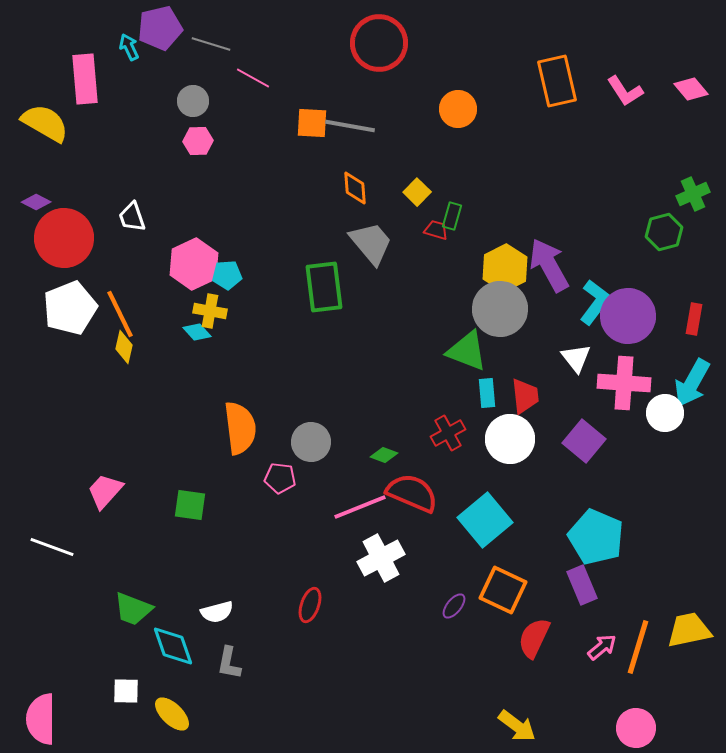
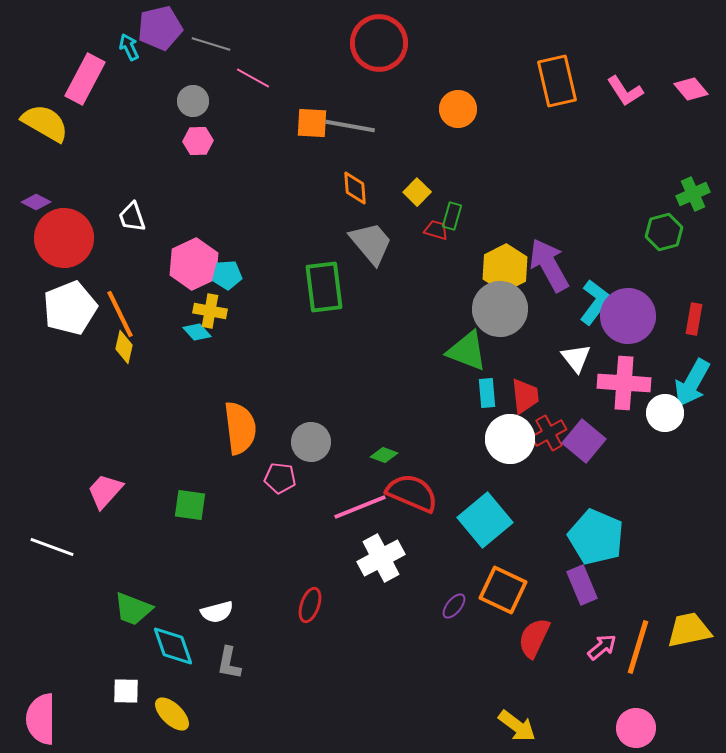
pink rectangle at (85, 79): rotated 33 degrees clockwise
red cross at (448, 433): moved 101 px right
